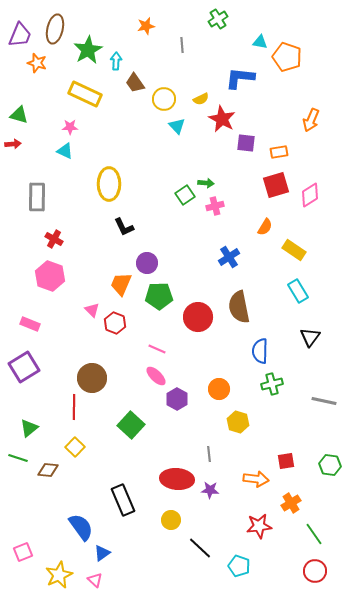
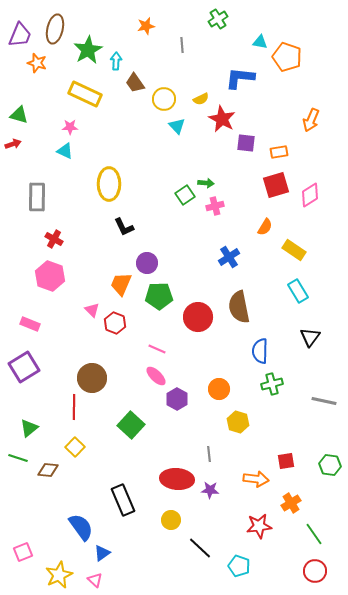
red arrow at (13, 144): rotated 14 degrees counterclockwise
